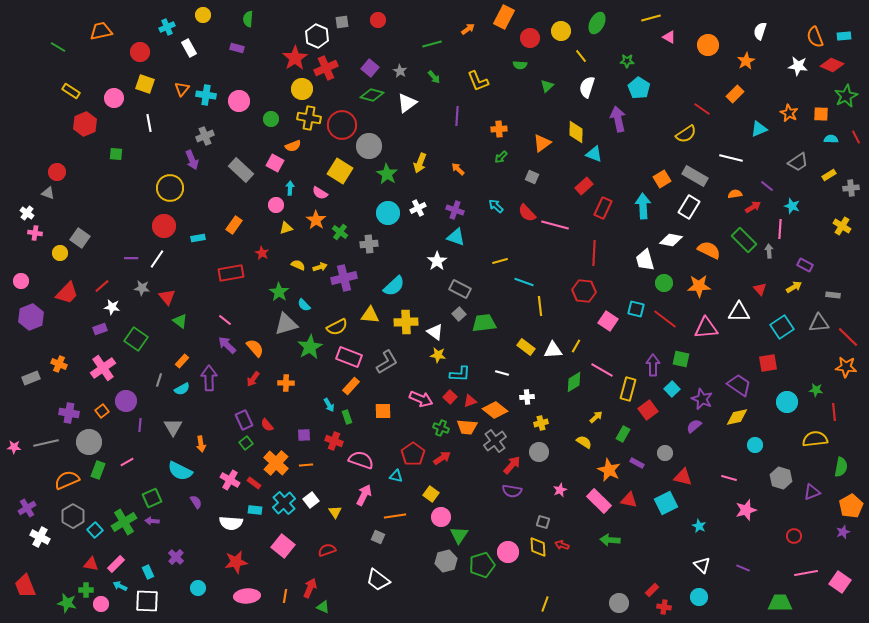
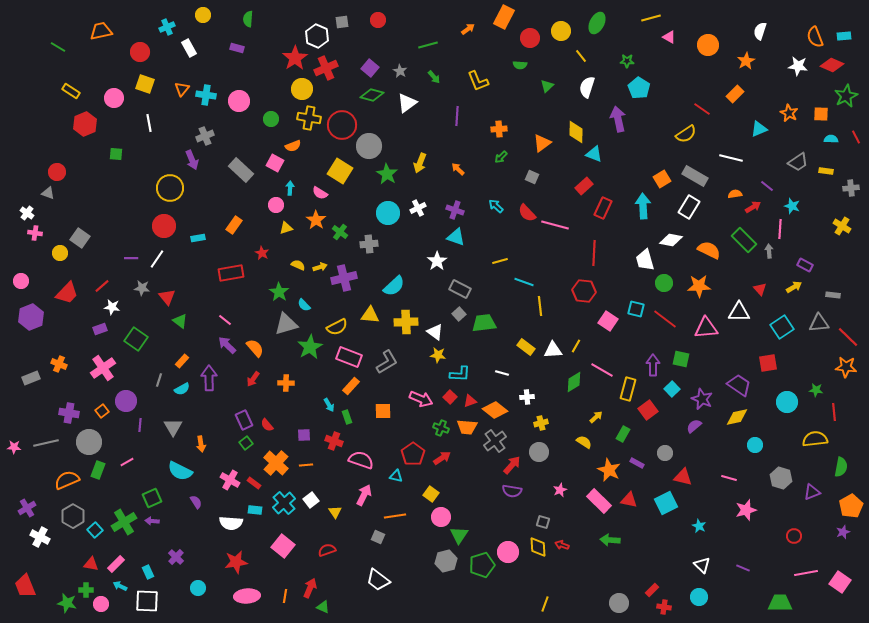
green line at (432, 44): moved 4 px left, 1 px down
yellow rectangle at (829, 175): moved 3 px left, 4 px up; rotated 40 degrees clockwise
